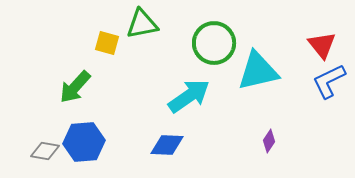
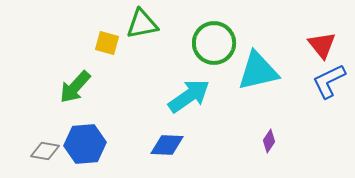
blue hexagon: moved 1 px right, 2 px down
